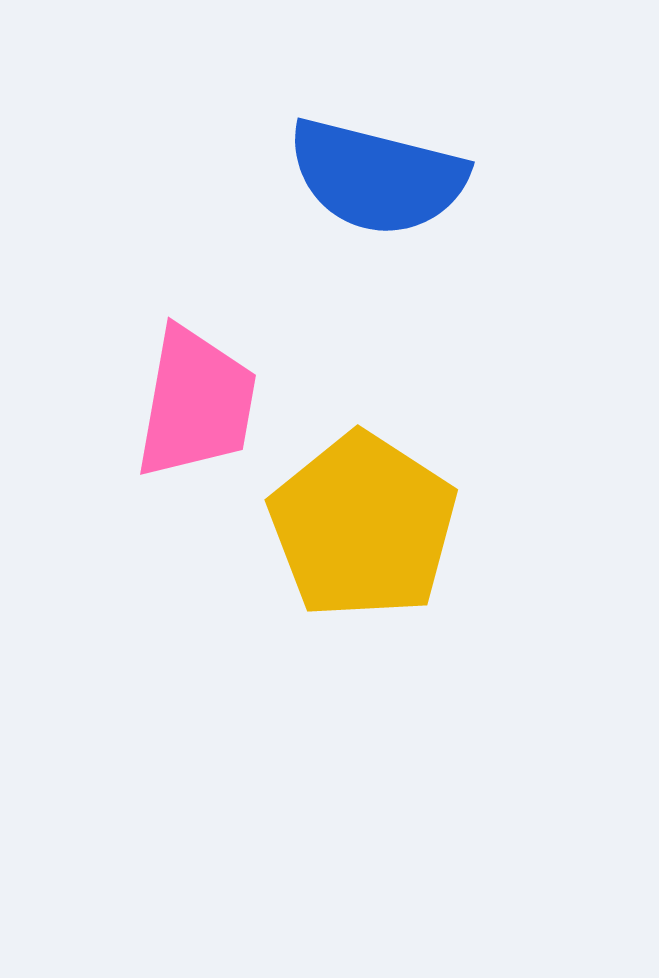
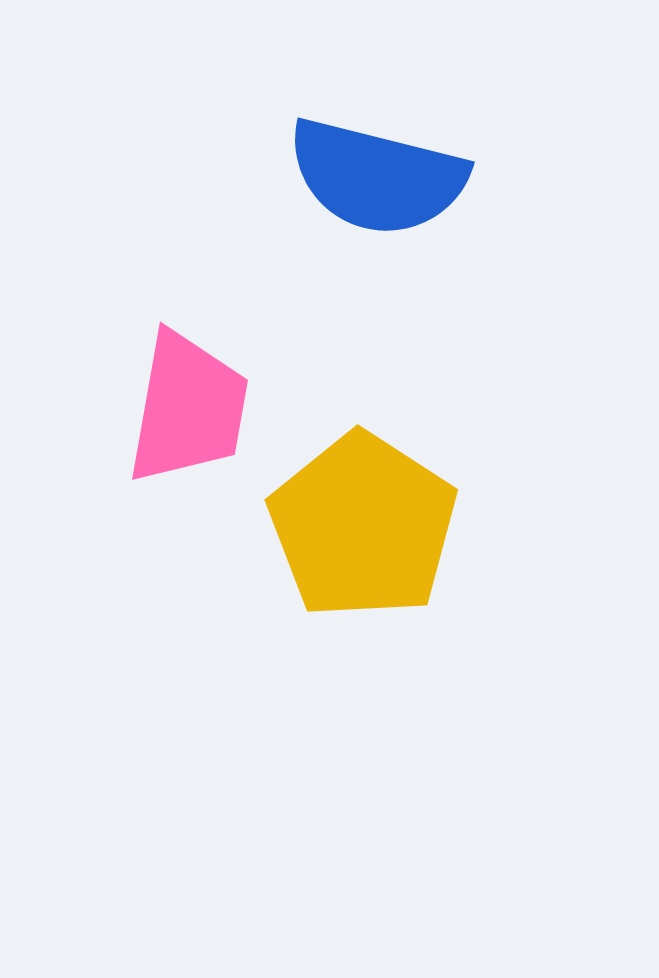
pink trapezoid: moved 8 px left, 5 px down
